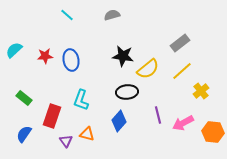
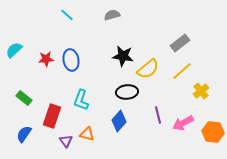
red star: moved 1 px right, 3 px down
